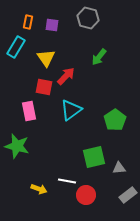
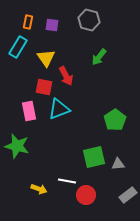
gray hexagon: moved 1 px right, 2 px down
cyan rectangle: moved 2 px right
red arrow: rotated 108 degrees clockwise
cyan triangle: moved 12 px left, 1 px up; rotated 15 degrees clockwise
gray triangle: moved 1 px left, 4 px up
